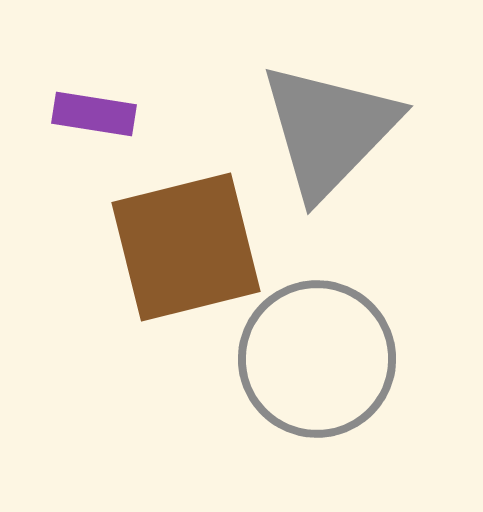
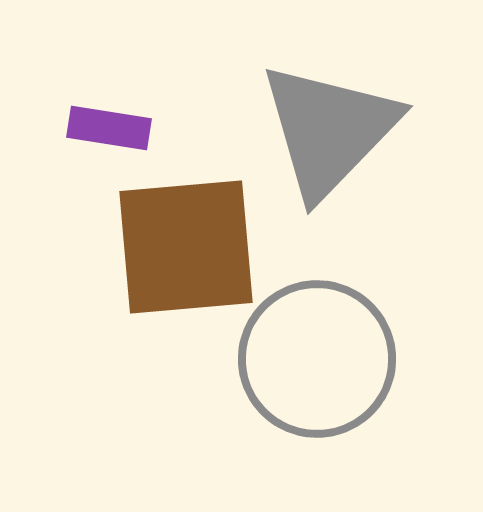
purple rectangle: moved 15 px right, 14 px down
brown square: rotated 9 degrees clockwise
